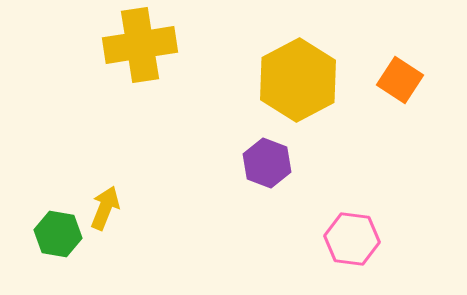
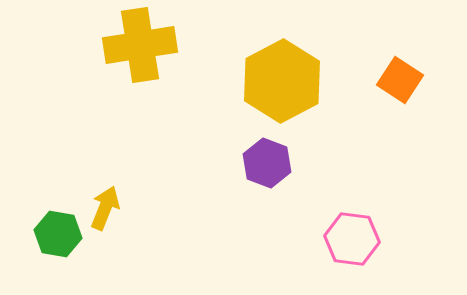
yellow hexagon: moved 16 px left, 1 px down
